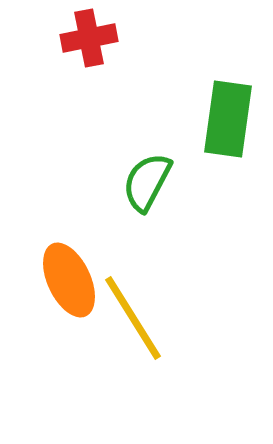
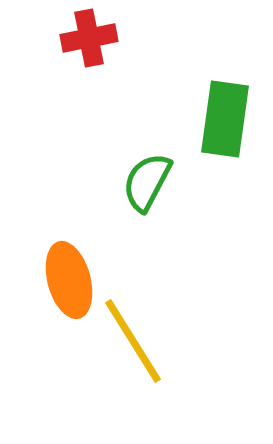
green rectangle: moved 3 px left
orange ellipse: rotated 10 degrees clockwise
yellow line: moved 23 px down
